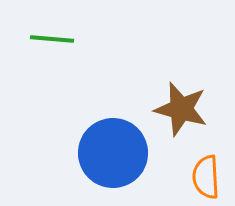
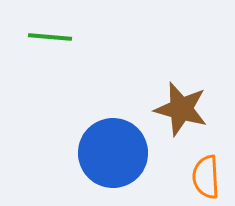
green line: moved 2 px left, 2 px up
